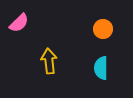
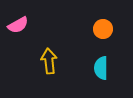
pink semicircle: moved 1 px left, 2 px down; rotated 15 degrees clockwise
